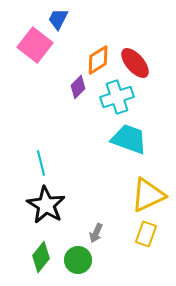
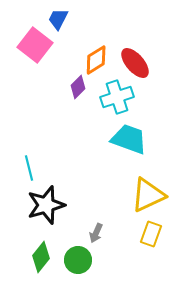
orange diamond: moved 2 px left
cyan line: moved 12 px left, 5 px down
black star: rotated 24 degrees clockwise
yellow rectangle: moved 5 px right
